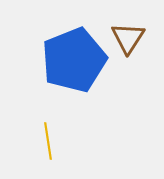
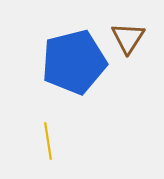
blue pentagon: moved 2 px down; rotated 8 degrees clockwise
